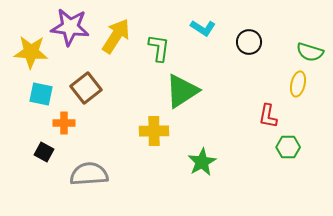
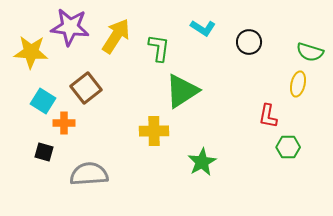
cyan square: moved 2 px right, 7 px down; rotated 20 degrees clockwise
black square: rotated 12 degrees counterclockwise
